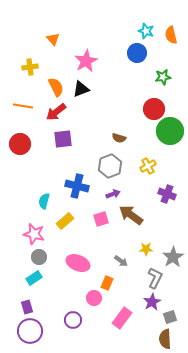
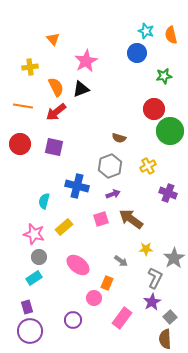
green star at (163, 77): moved 1 px right, 1 px up
purple square at (63, 139): moved 9 px left, 8 px down; rotated 18 degrees clockwise
purple cross at (167, 194): moved 1 px right, 1 px up
brown arrow at (131, 215): moved 4 px down
yellow rectangle at (65, 221): moved 1 px left, 6 px down
gray star at (173, 257): moved 1 px right, 1 px down
pink ellipse at (78, 263): moved 2 px down; rotated 15 degrees clockwise
gray square at (170, 317): rotated 24 degrees counterclockwise
